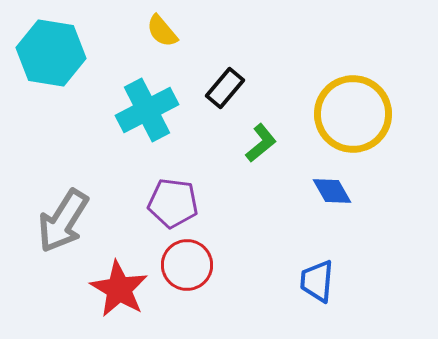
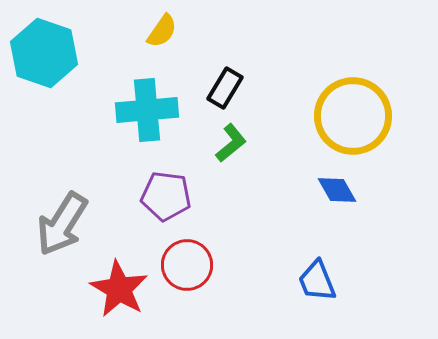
yellow semicircle: rotated 105 degrees counterclockwise
cyan hexagon: moved 7 px left; rotated 10 degrees clockwise
black rectangle: rotated 9 degrees counterclockwise
cyan cross: rotated 22 degrees clockwise
yellow circle: moved 2 px down
green L-shape: moved 30 px left
blue diamond: moved 5 px right, 1 px up
purple pentagon: moved 7 px left, 7 px up
gray arrow: moved 1 px left, 3 px down
blue trapezoid: rotated 27 degrees counterclockwise
